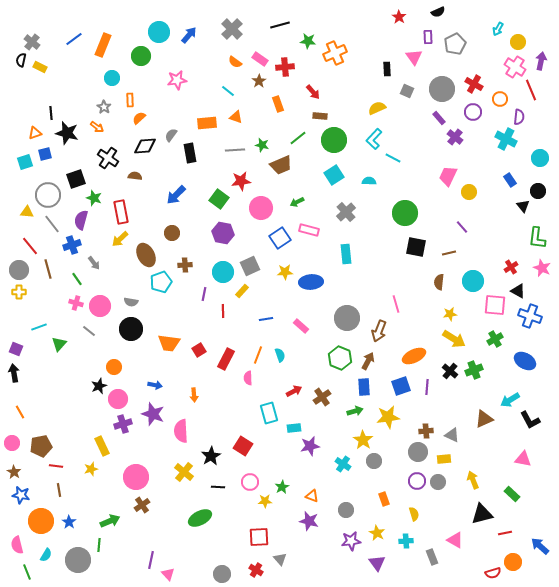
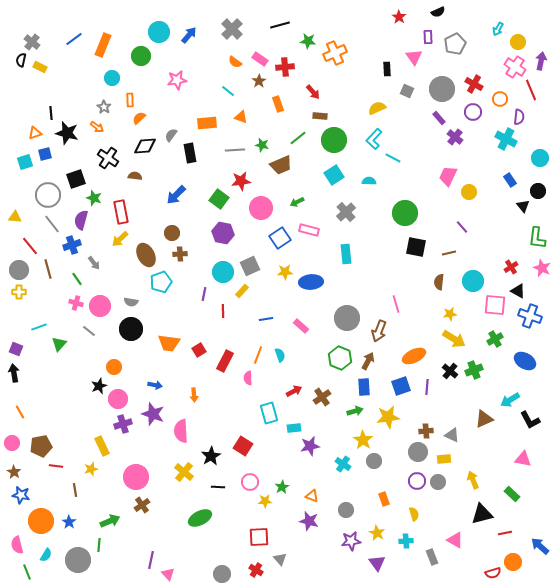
orange triangle at (236, 117): moved 5 px right
yellow triangle at (27, 212): moved 12 px left, 5 px down
brown cross at (185, 265): moved 5 px left, 11 px up
red rectangle at (226, 359): moved 1 px left, 2 px down
brown line at (59, 490): moved 16 px right
